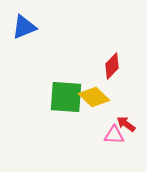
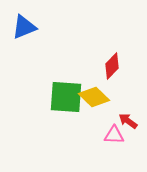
red arrow: moved 2 px right, 3 px up
